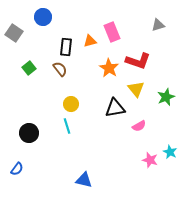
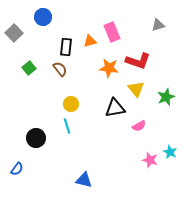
gray square: rotated 12 degrees clockwise
orange star: rotated 24 degrees counterclockwise
black circle: moved 7 px right, 5 px down
